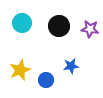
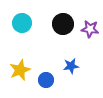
black circle: moved 4 px right, 2 px up
